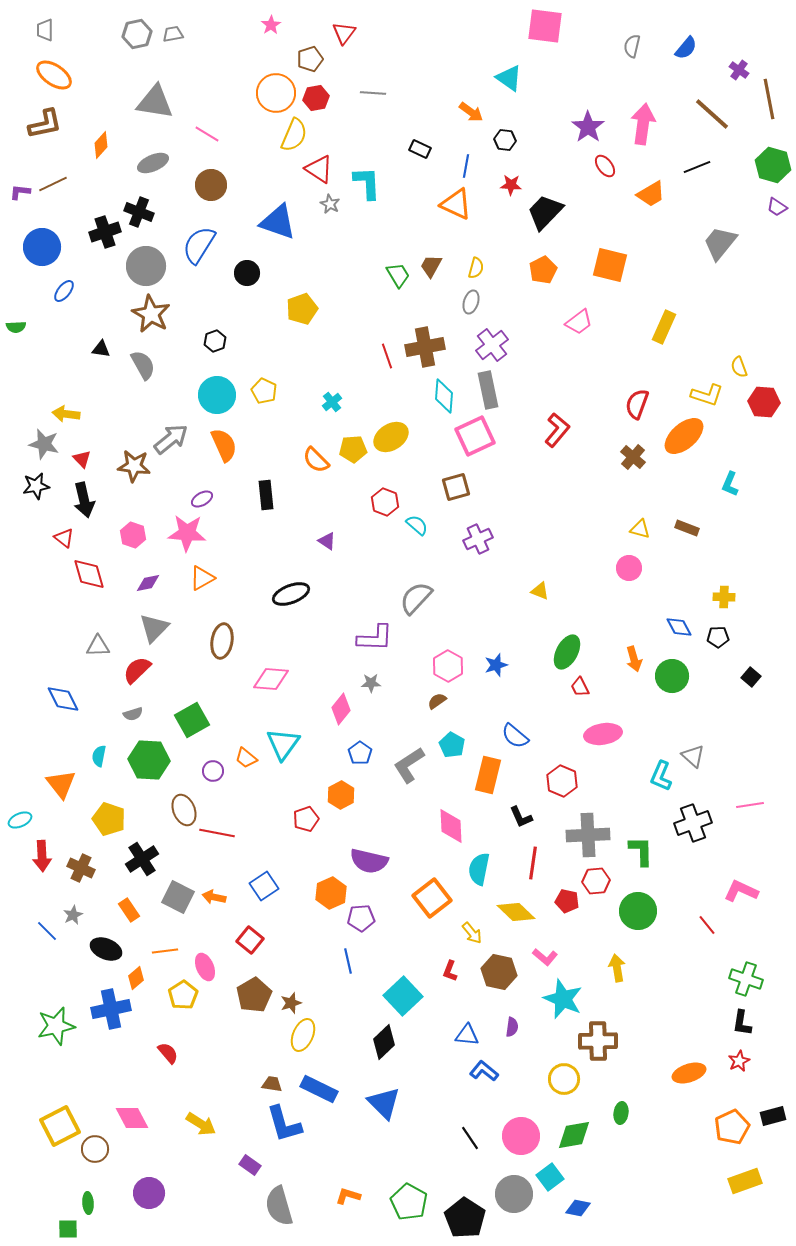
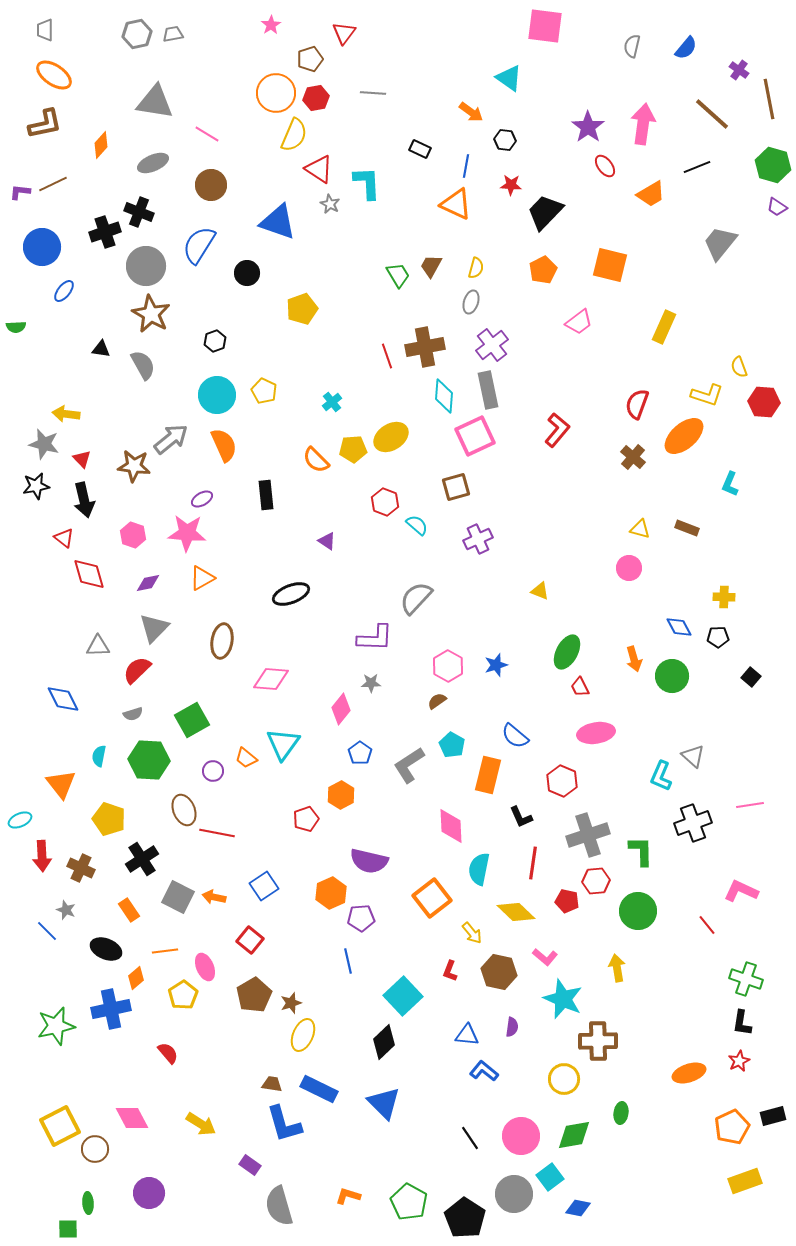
pink ellipse at (603, 734): moved 7 px left, 1 px up
gray cross at (588, 835): rotated 15 degrees counterclockwise
gray star at (73, 915): moved 7 px left, 5 px up; rotated 24 degrees counterclockwise
